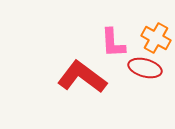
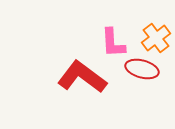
orange cross: rotated 24 degrees clockwise
red ellipse: moved 3 px left, 1 px down
